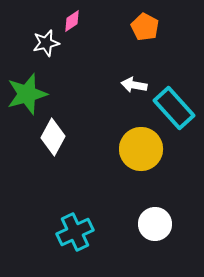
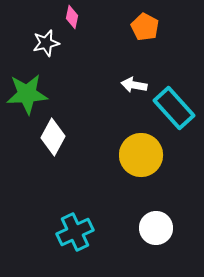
pink diamond: moved 4 px up; rotated 45 degrees counterclockwise
green star: rotated 12 degrees clockwise
yellow circle: moved 6 px down
white circle: moved 1 px right, 4 px down
